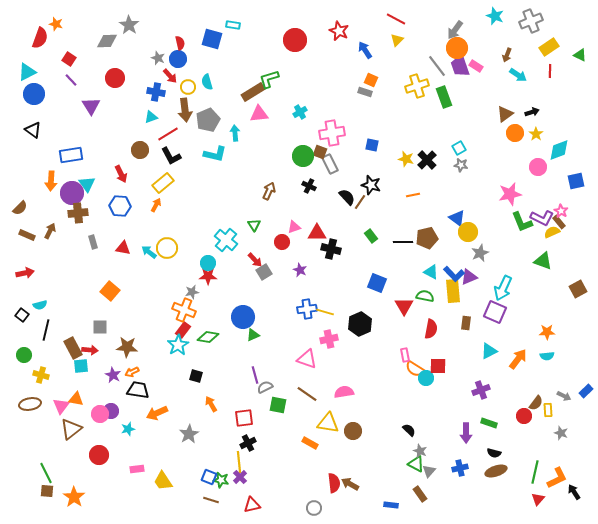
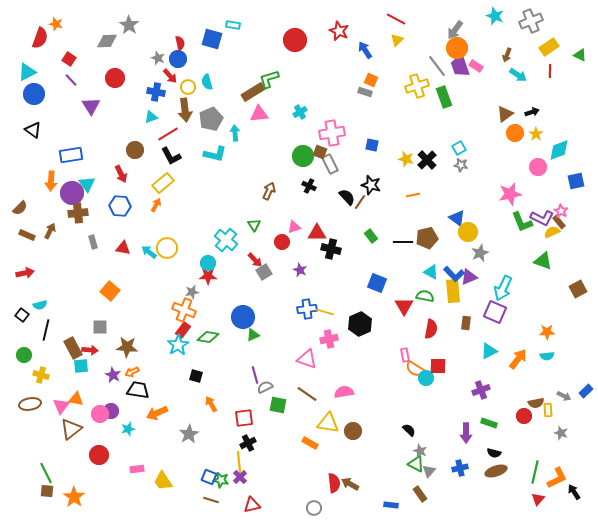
gray pentagon at (208, 120): moved 3 px right, 1 px up
brown circle at (140, 150): moved 5 px left
brown semicircle at (536, 403): rotated 42 degrees clockwise
